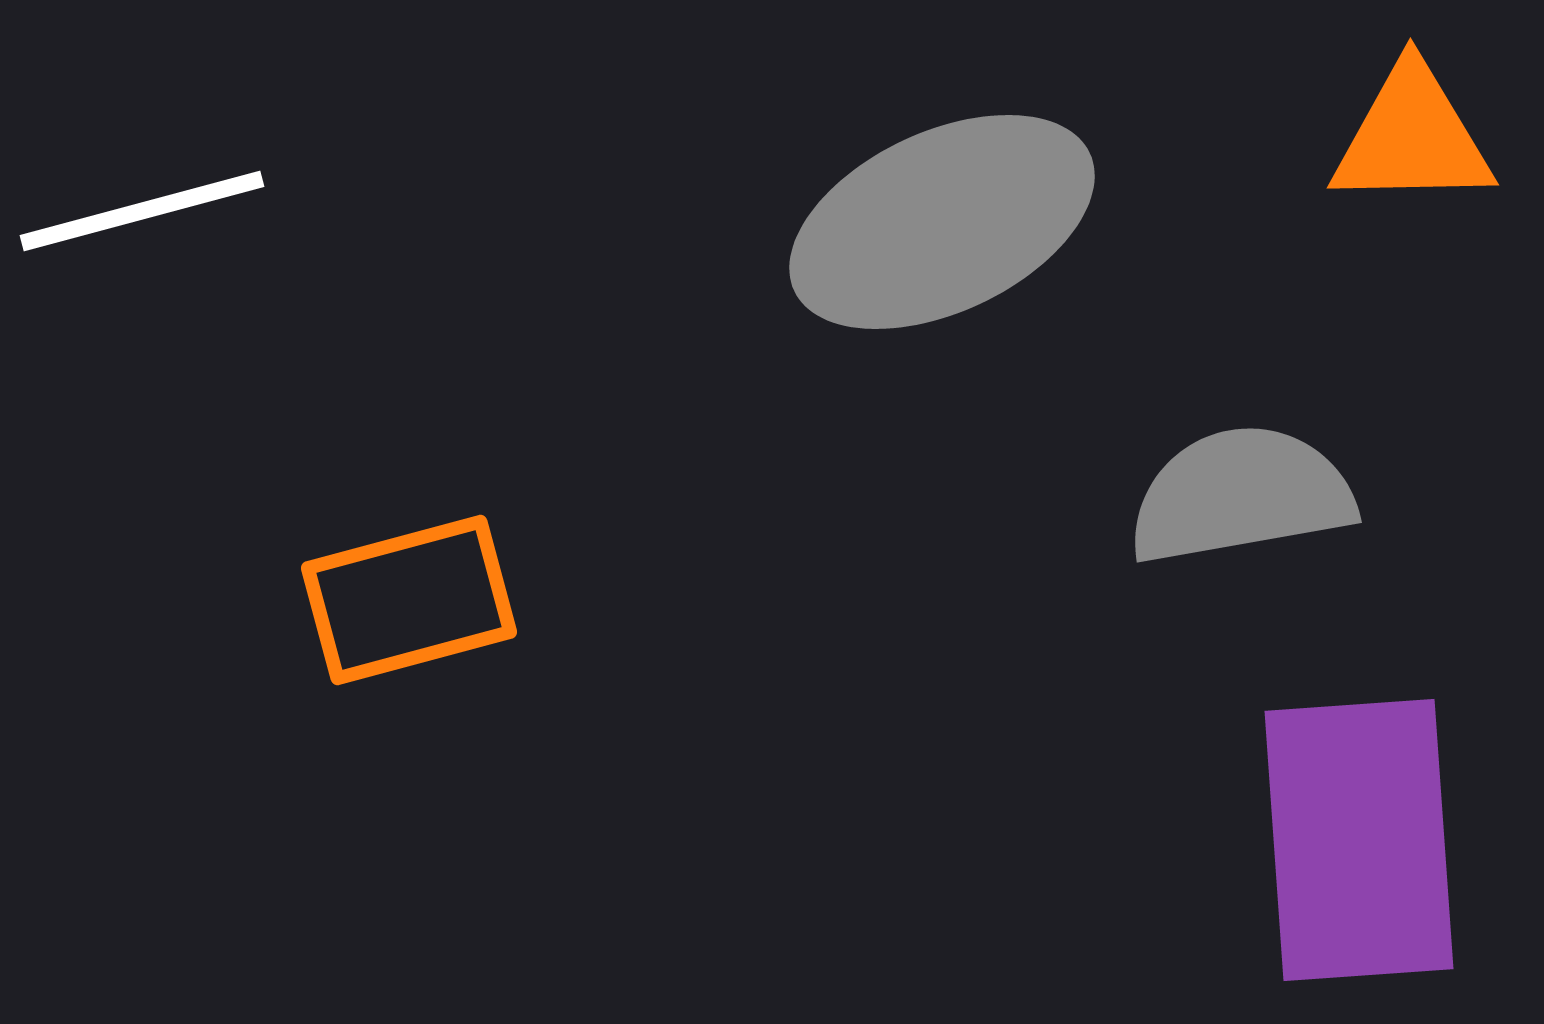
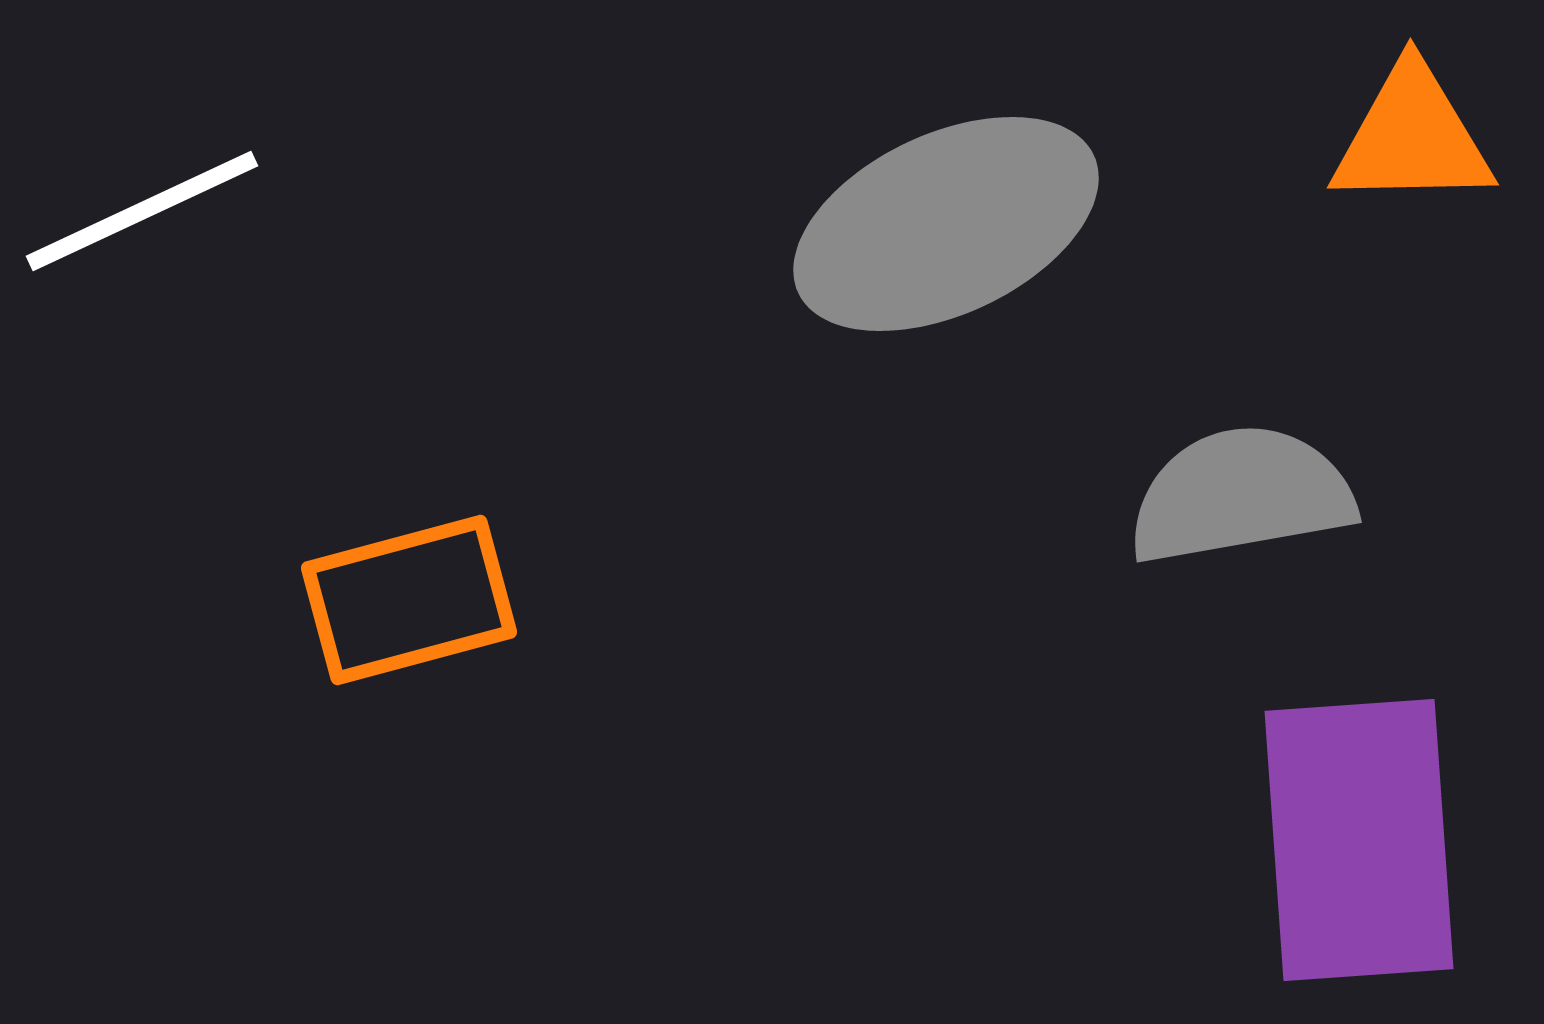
white line: rotated 10 degrees counterclockwise
gray ellipse: moved 4 px right, 2 px down
